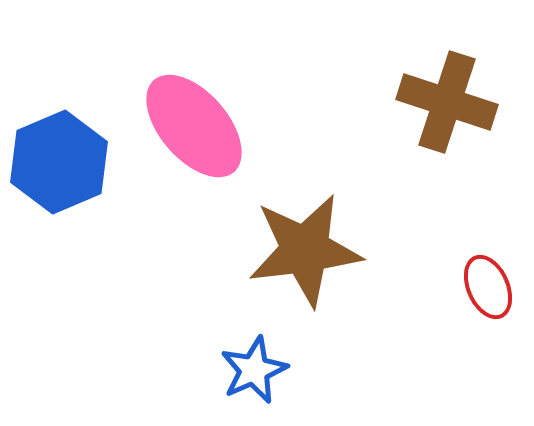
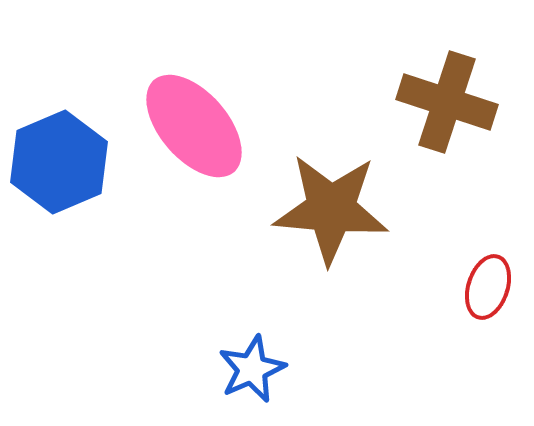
brown star: moved 26 px right, 41 px up; rotated 12 degrees clockwise
red ellipse: rotated 42 degrees clockwise
blue star: moved 2 px left, 1 px up
